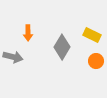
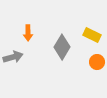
gray arrow: rotated 30 degrees counterclockwise
orange circle: moved 1 px right, 1 px down
